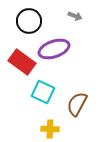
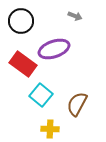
black circle: moved 8 px left
red rectangle: moved 1 px right, 2 px down
cyan square: moved 2 px left, 3 px down; rotated 15 degrees clockwise
